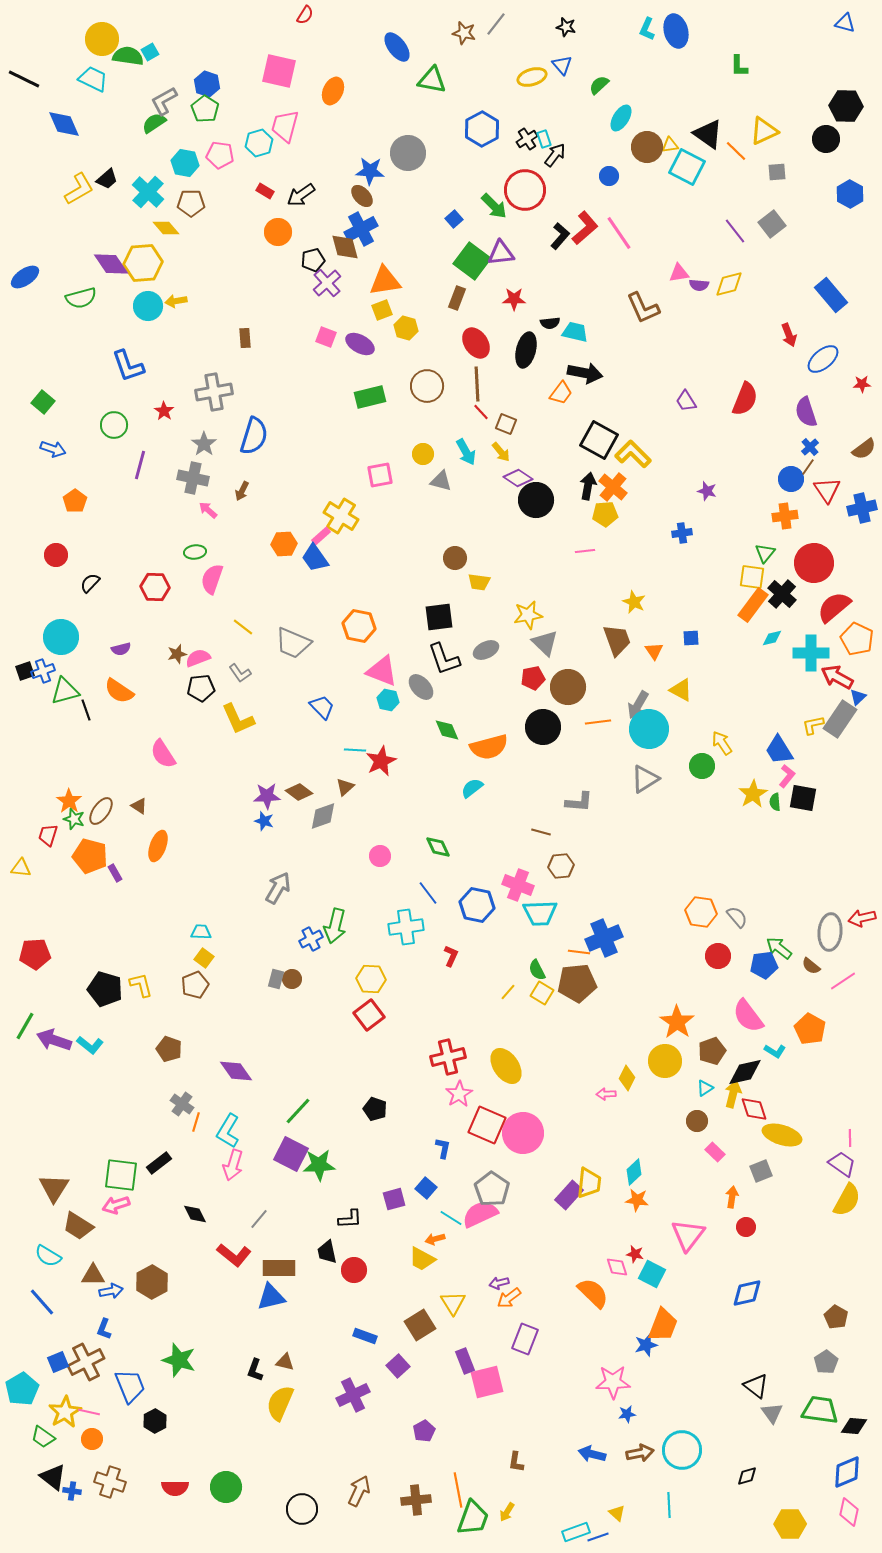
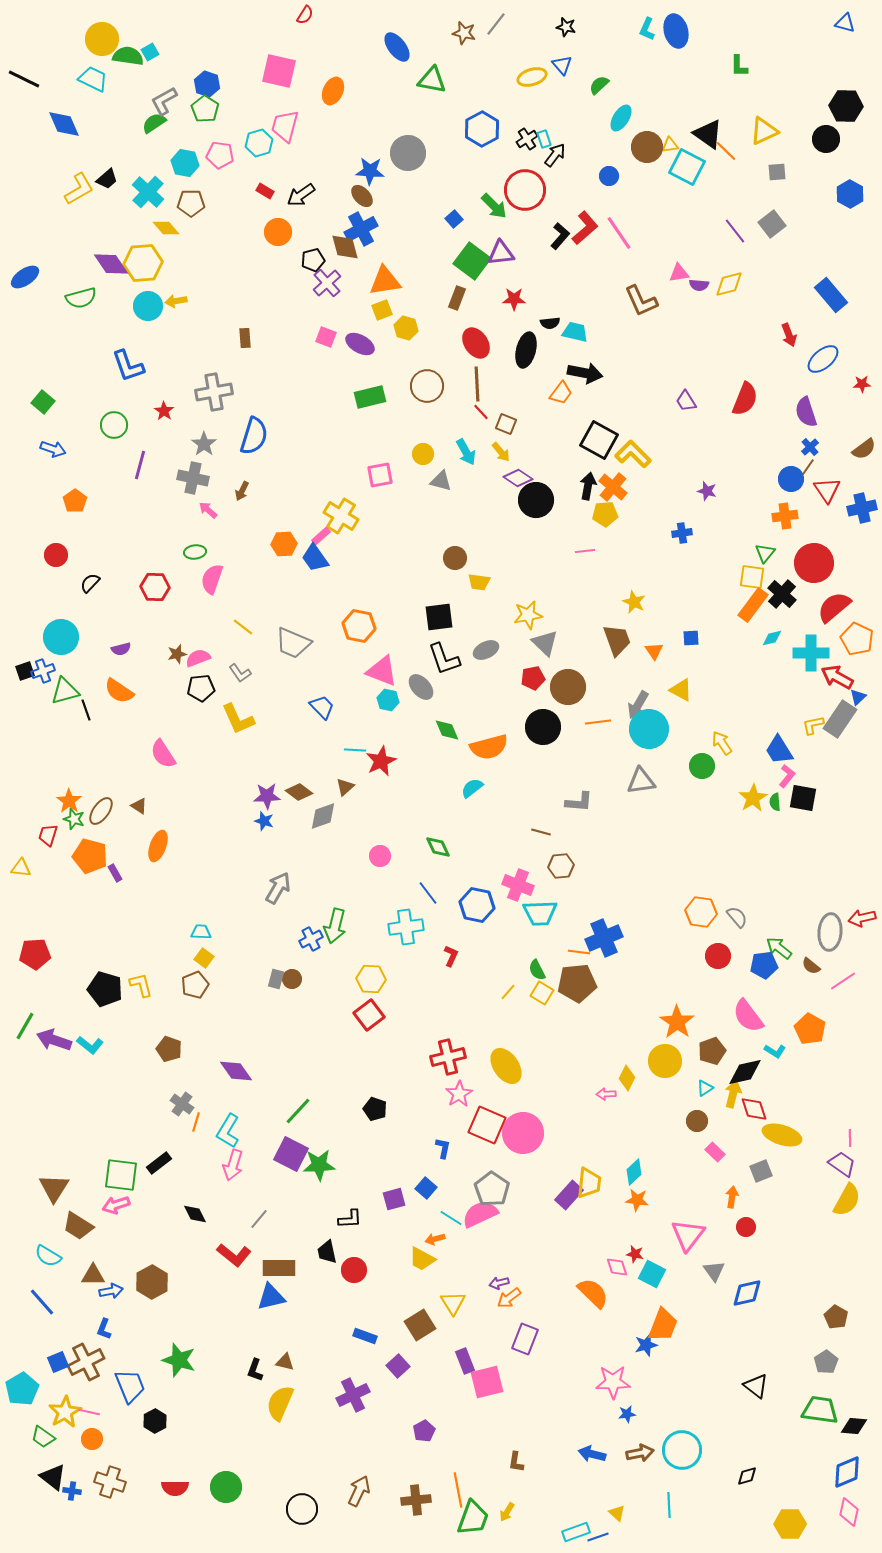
orange line at (736, 151): moved 10 px left
brown L-shape at (643, 308): moved 2 px left, 7 px up
gray triangle at (645, 779): moved 4 px left, 2 px down; rotated 24 degrees clockwise
yellow star at (753, 794): moved 4 px down
gray triangle at (772, 1413): moved 58 px left, 142 px up
